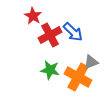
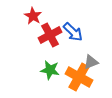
orange cross: moved 1 px right
